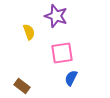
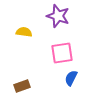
purple star: moved 2 px right
yellow semicircle: moved 5 px left; rotated 63 degrees counterclockwise
brown rectangle: rotated 56 degrees counterclockwise
